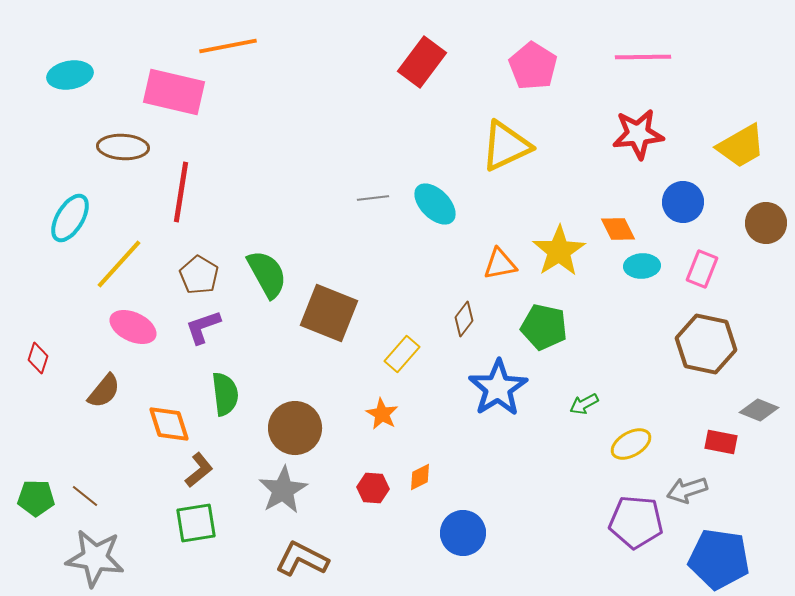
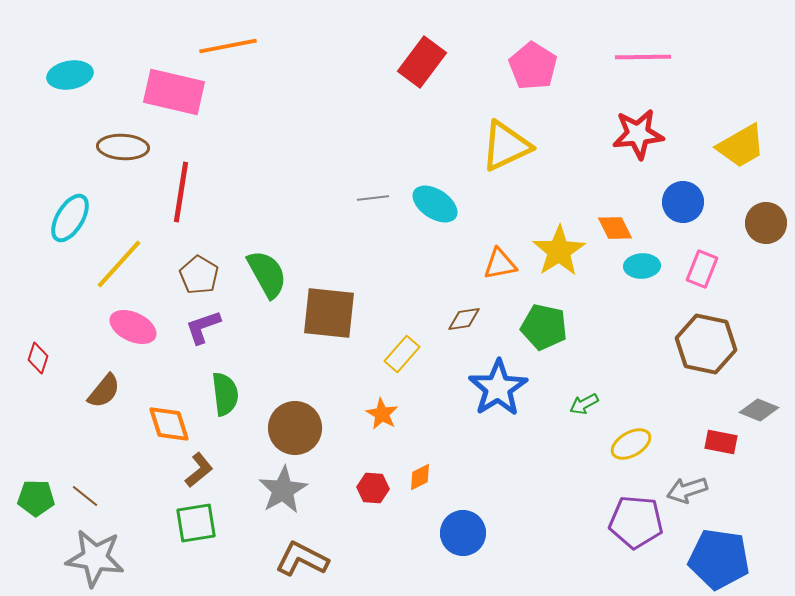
cyan ellipse at (435, 204): rotated 12 degrees counterclockwise
orange diamond at (618, 229): moved 3 px left, 1 px up
brown square at (329, 313): rotated 16 degrees counterclockwise
brown diamond at (464, 319): rotated 44 degrees clockwise
